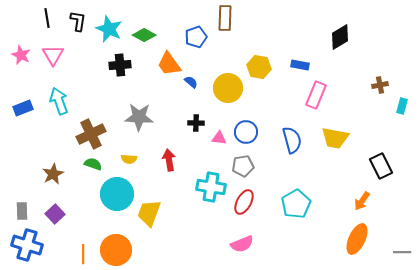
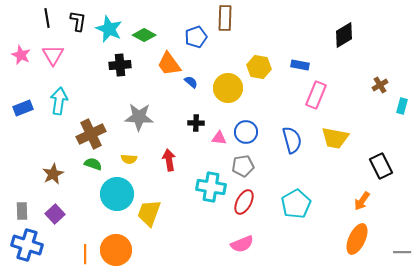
black diamond at (340, 37): moved 4 px right, 2 px up
brown cross at (380, 85): rotated 21 degrees counterclockwise
cyan arrow at (59, 101): rotated 28 degrees clockwise
orange line at (83, 254): moved 2 px right
